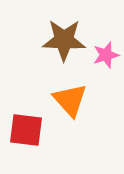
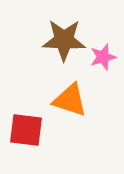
pink star: moved 3 px left, 2 px down
orange triangle: rotated 30 degrees counterclockwise
